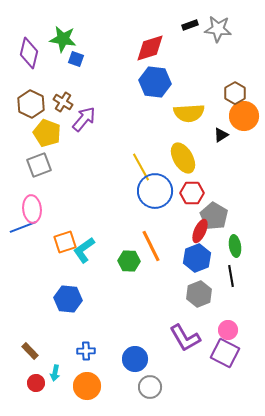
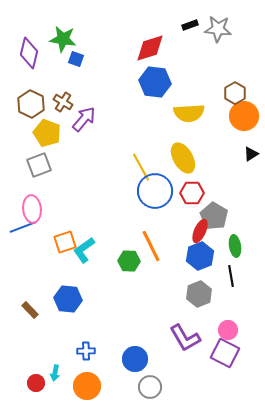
black triangle at (221, 135): moved 30 px right, 19 px down
blue hexagon at (197, 258): moved 3 px right, 2 px up
brown rectangle at (30, 351): moved 41 px up
